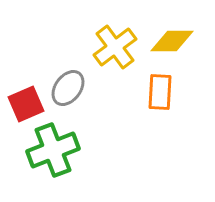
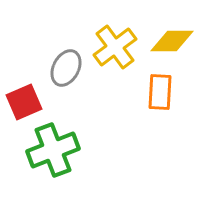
gray ellipse: moved 2 px left, 20 px up; rotated 9 degrees counterclockwise
red square: moved 2 px left, 2 px up
